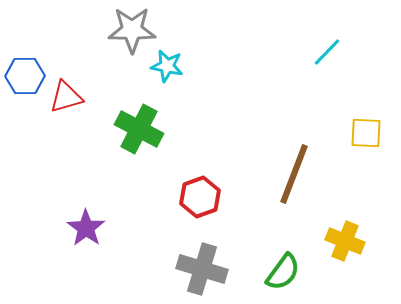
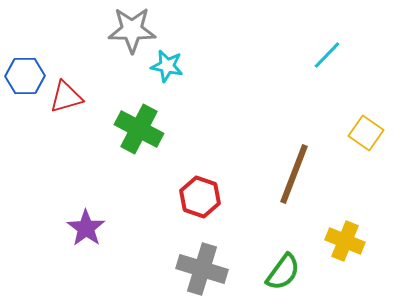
cyan line: moved 3 px down
yellow square: rotated 32 degrees clockwise
red hexagon: rotated 21 degrees counterclockwise
